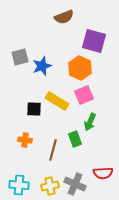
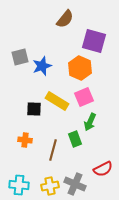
brown semicircle: moved 1 px right, 2 px down; rotated 30 degrees counterclockwise
pink square: moved 2 px down
red semicircle: moved 4 px up; rotated 24 degrees counterclockwise
